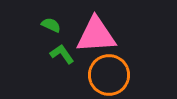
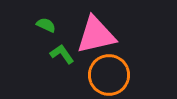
green semicircle: moved 5 px left
pink triangle: rotated 9 degrees counterclockwise
